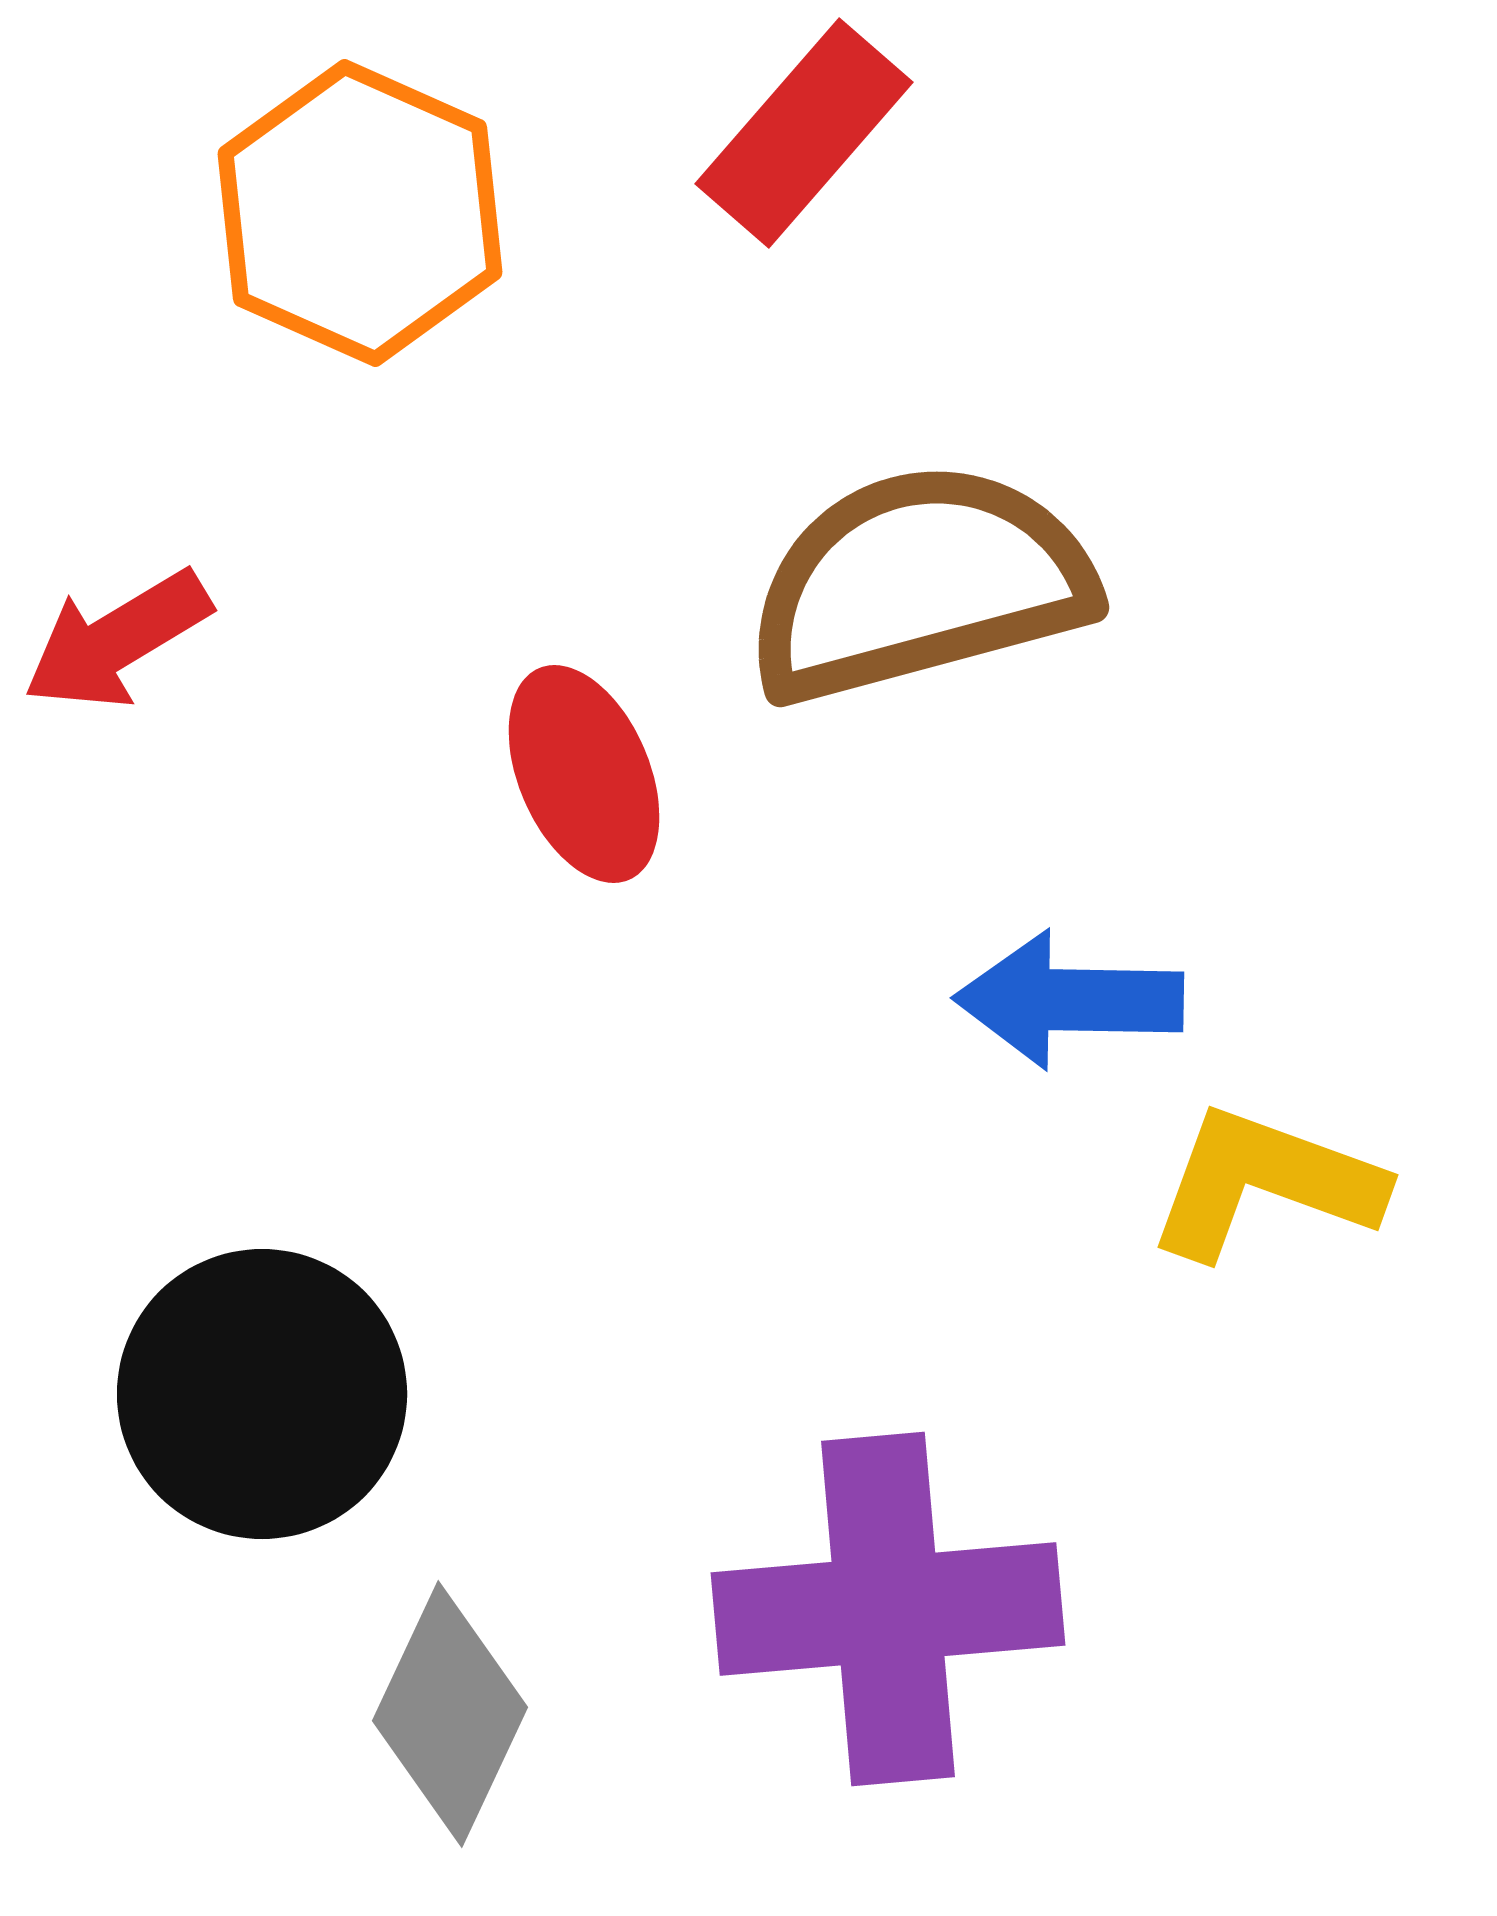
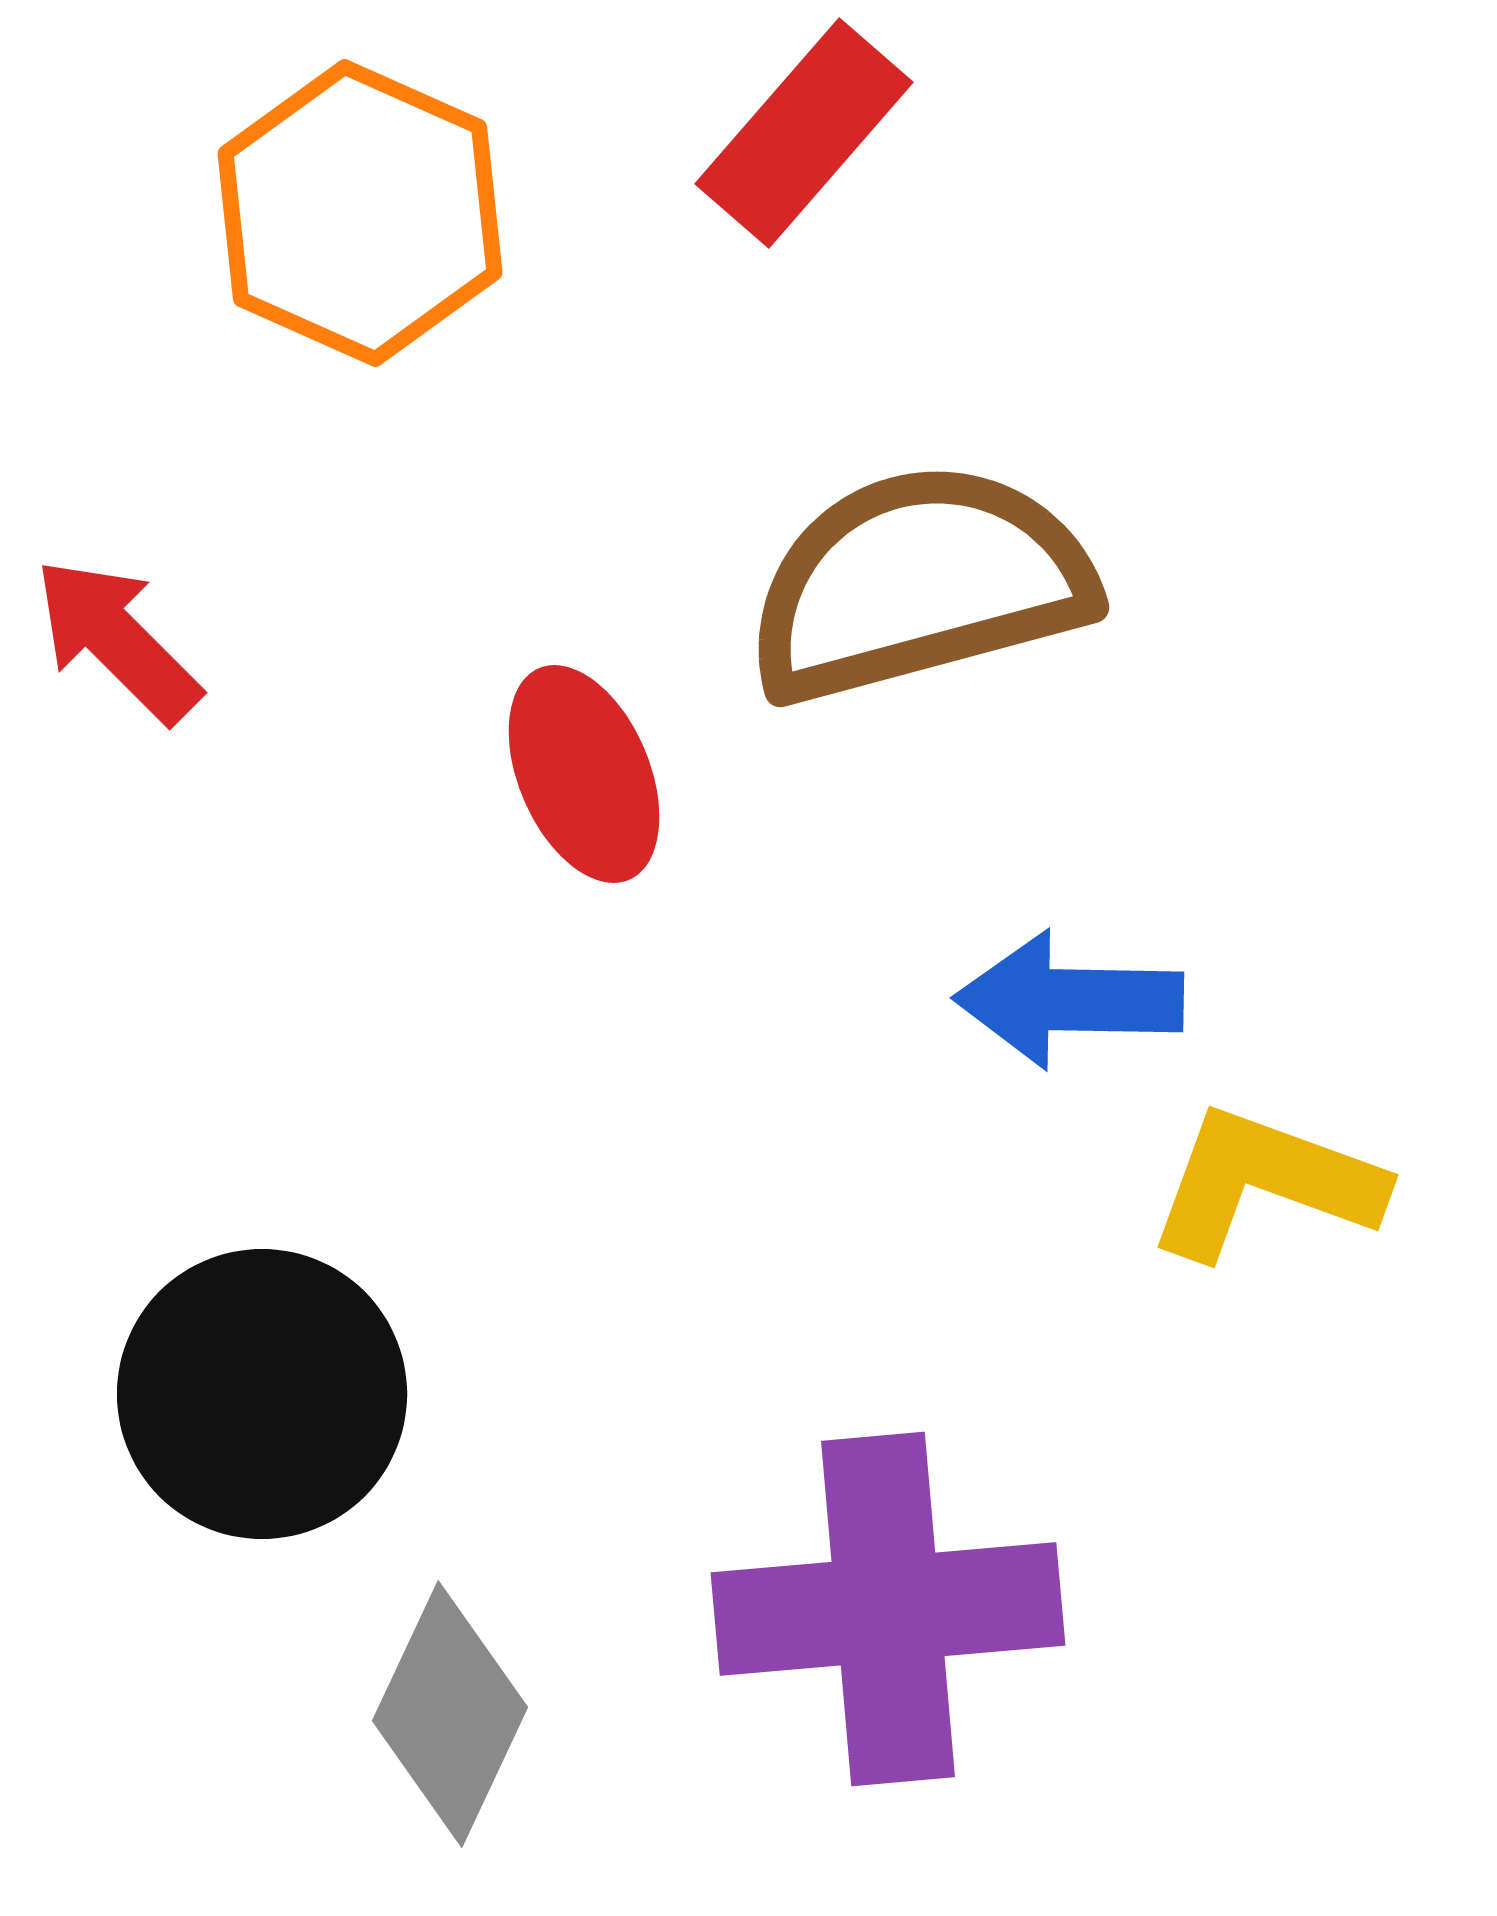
red arrow: rotated 76 degrees clockwise
